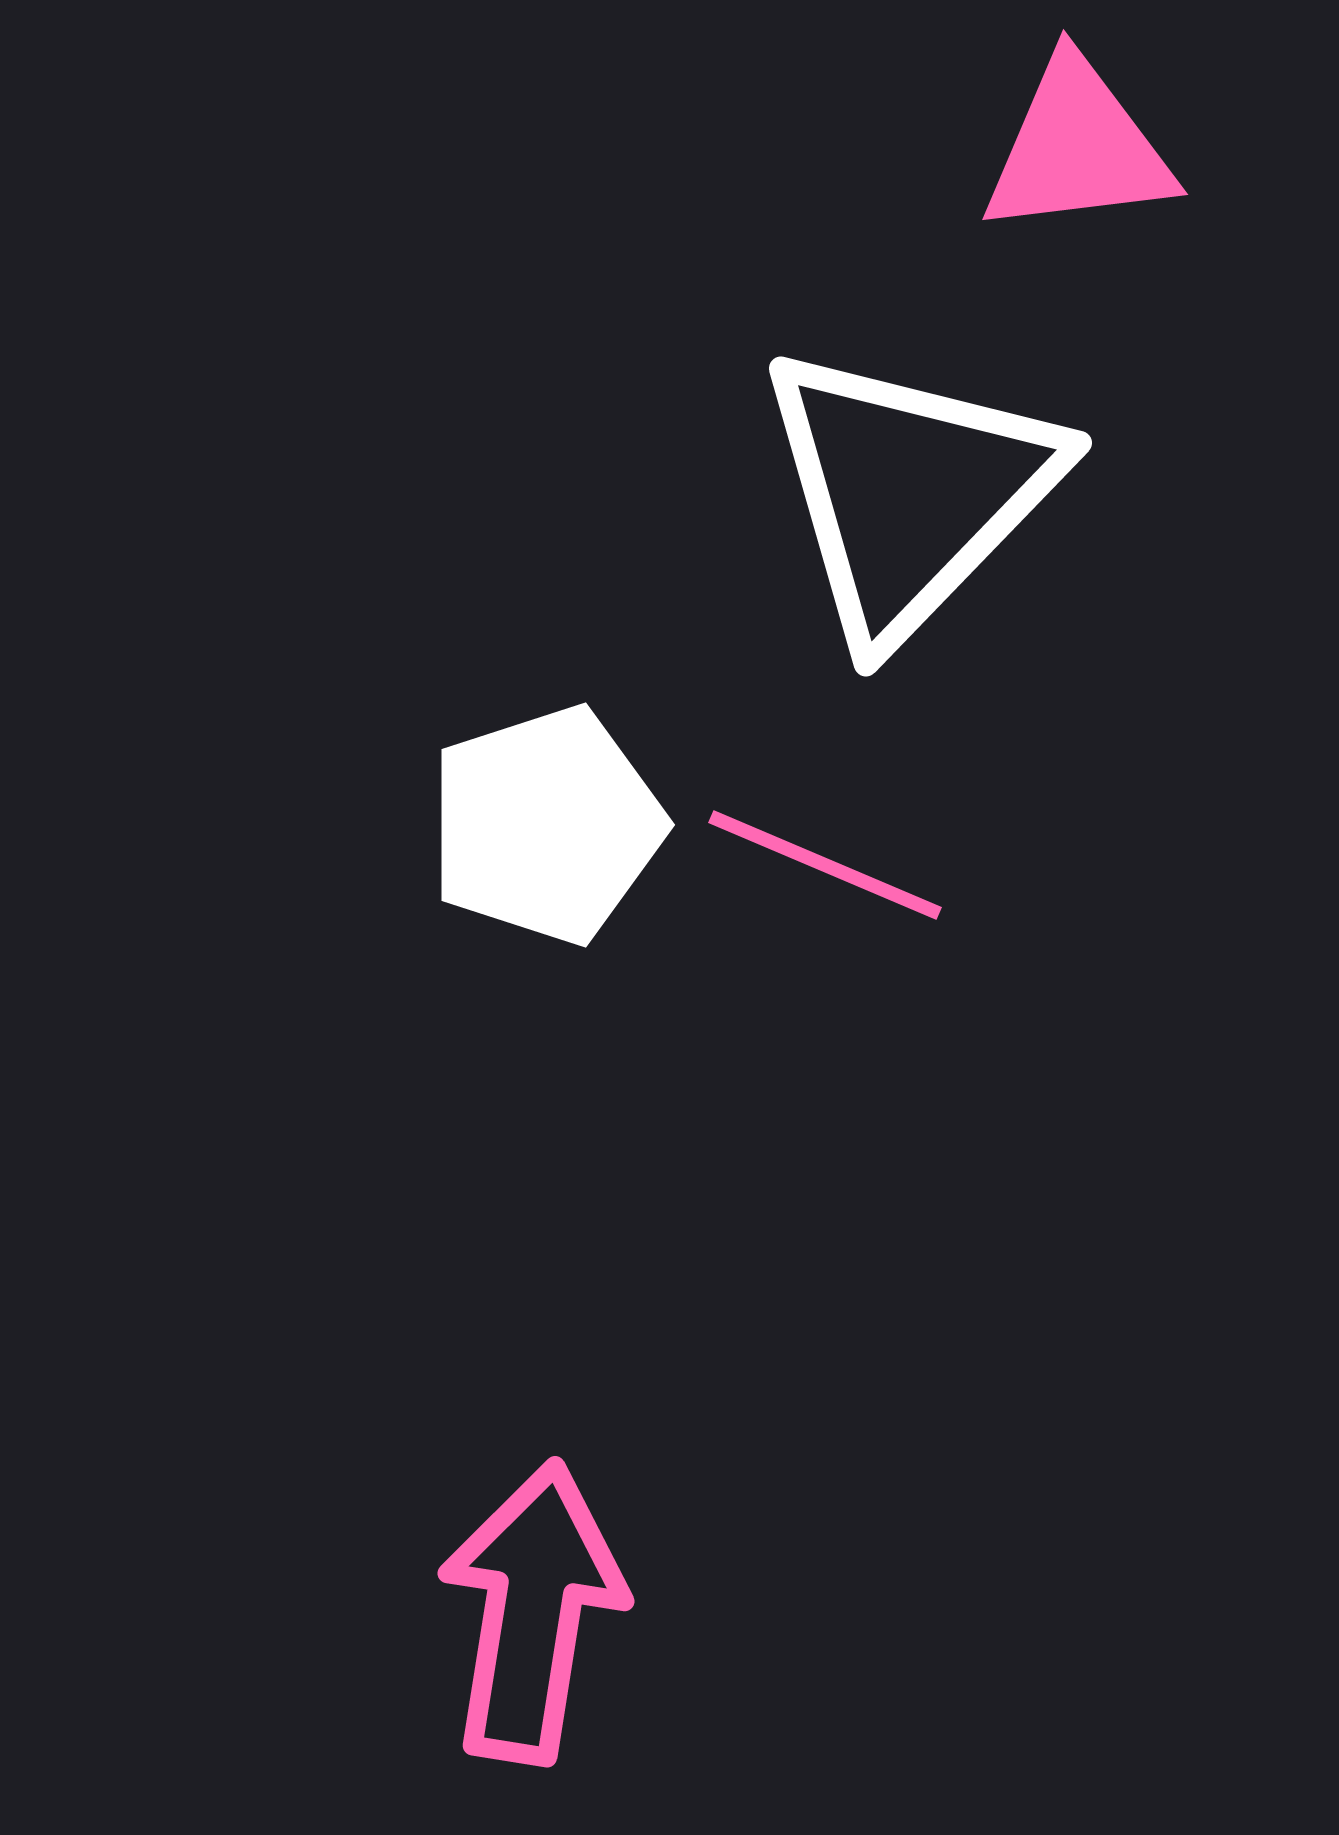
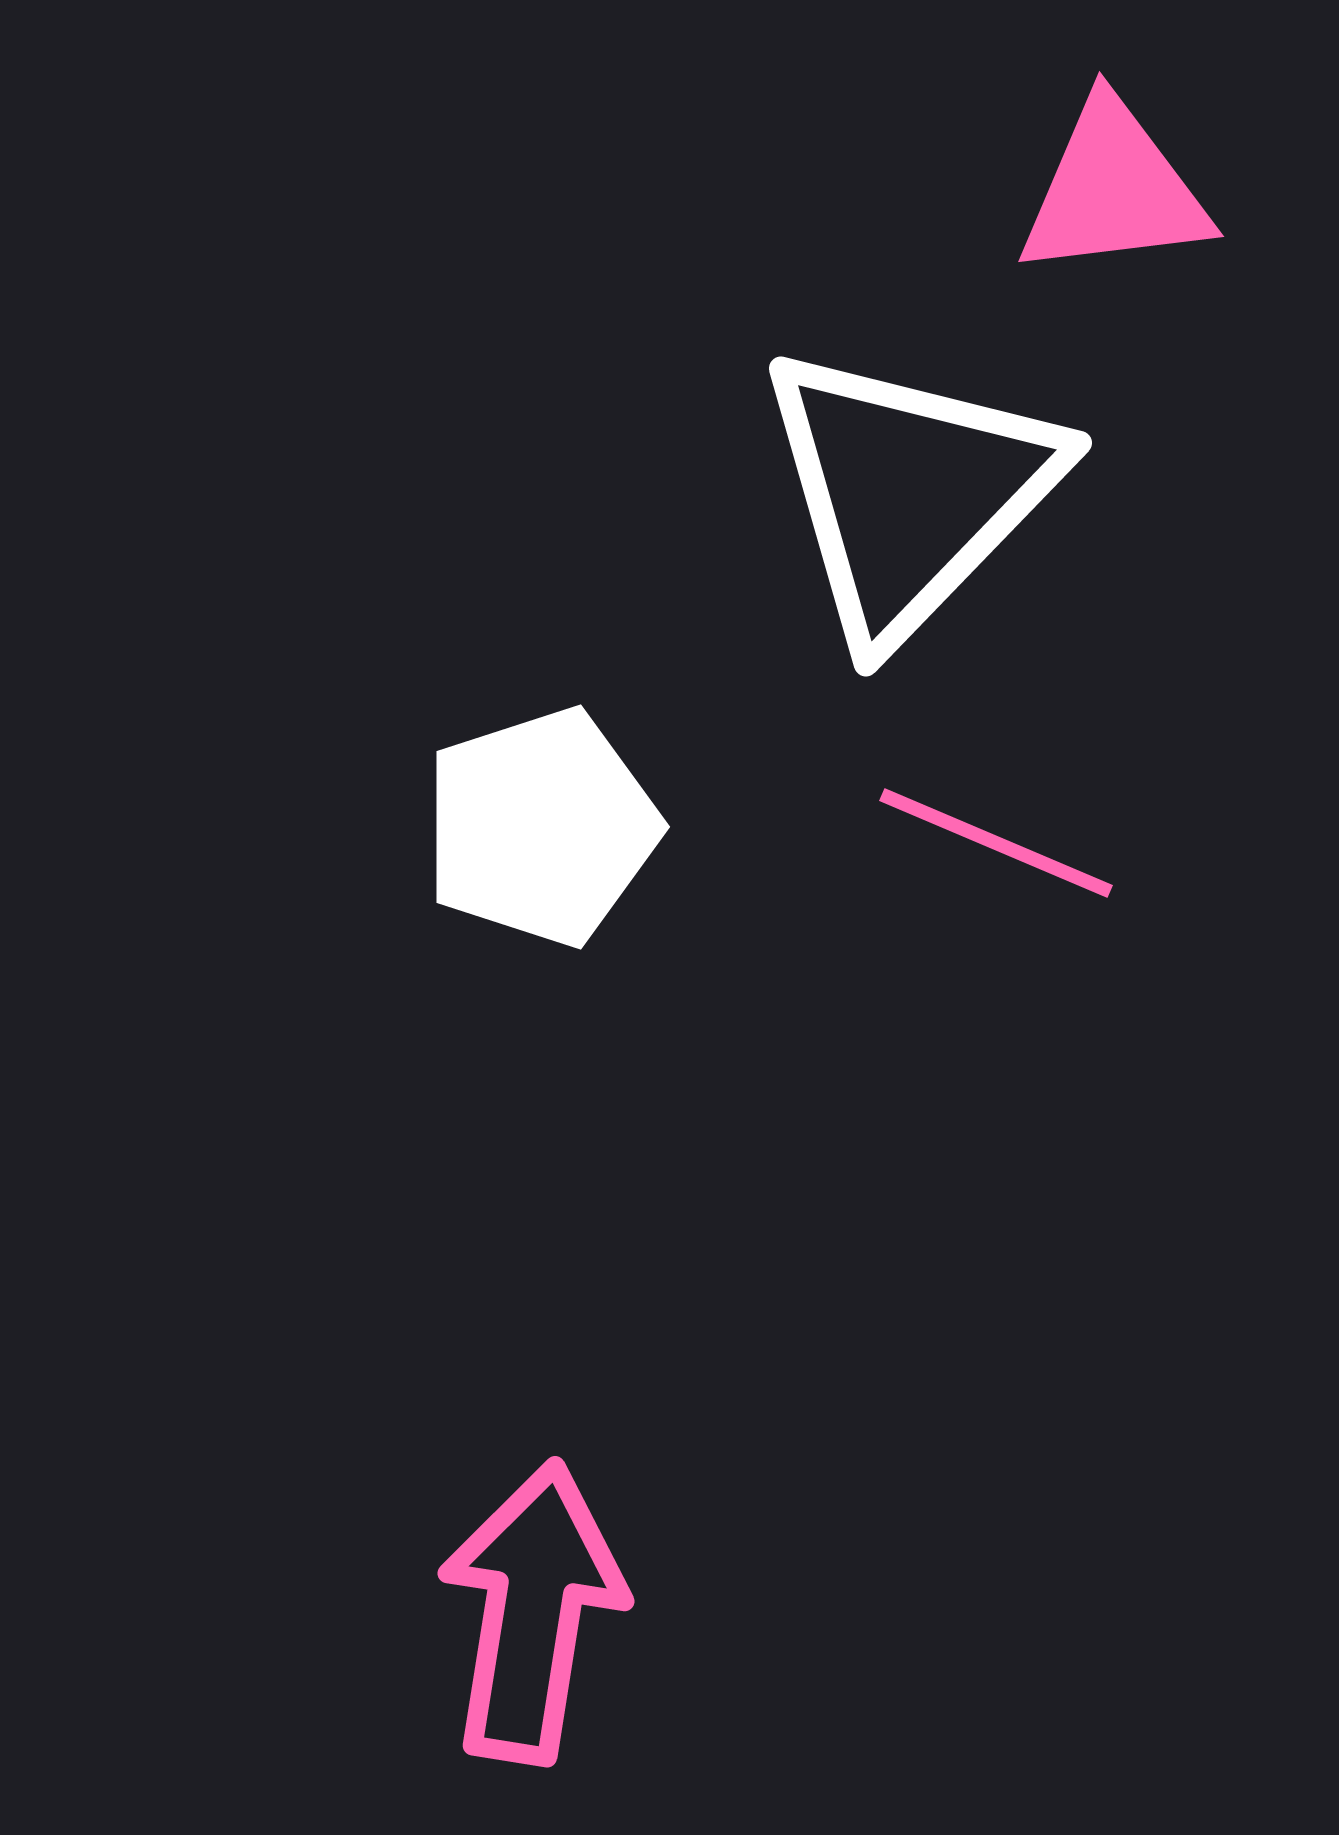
pink triangle: moved 36 px right, 42 px down
white pentagon: moved 5 px left, 2 px down
pink line: moved 171 px right, 22 px up
